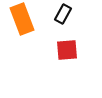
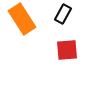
orange rectangle: rotated 12 degrees counterclockwise
